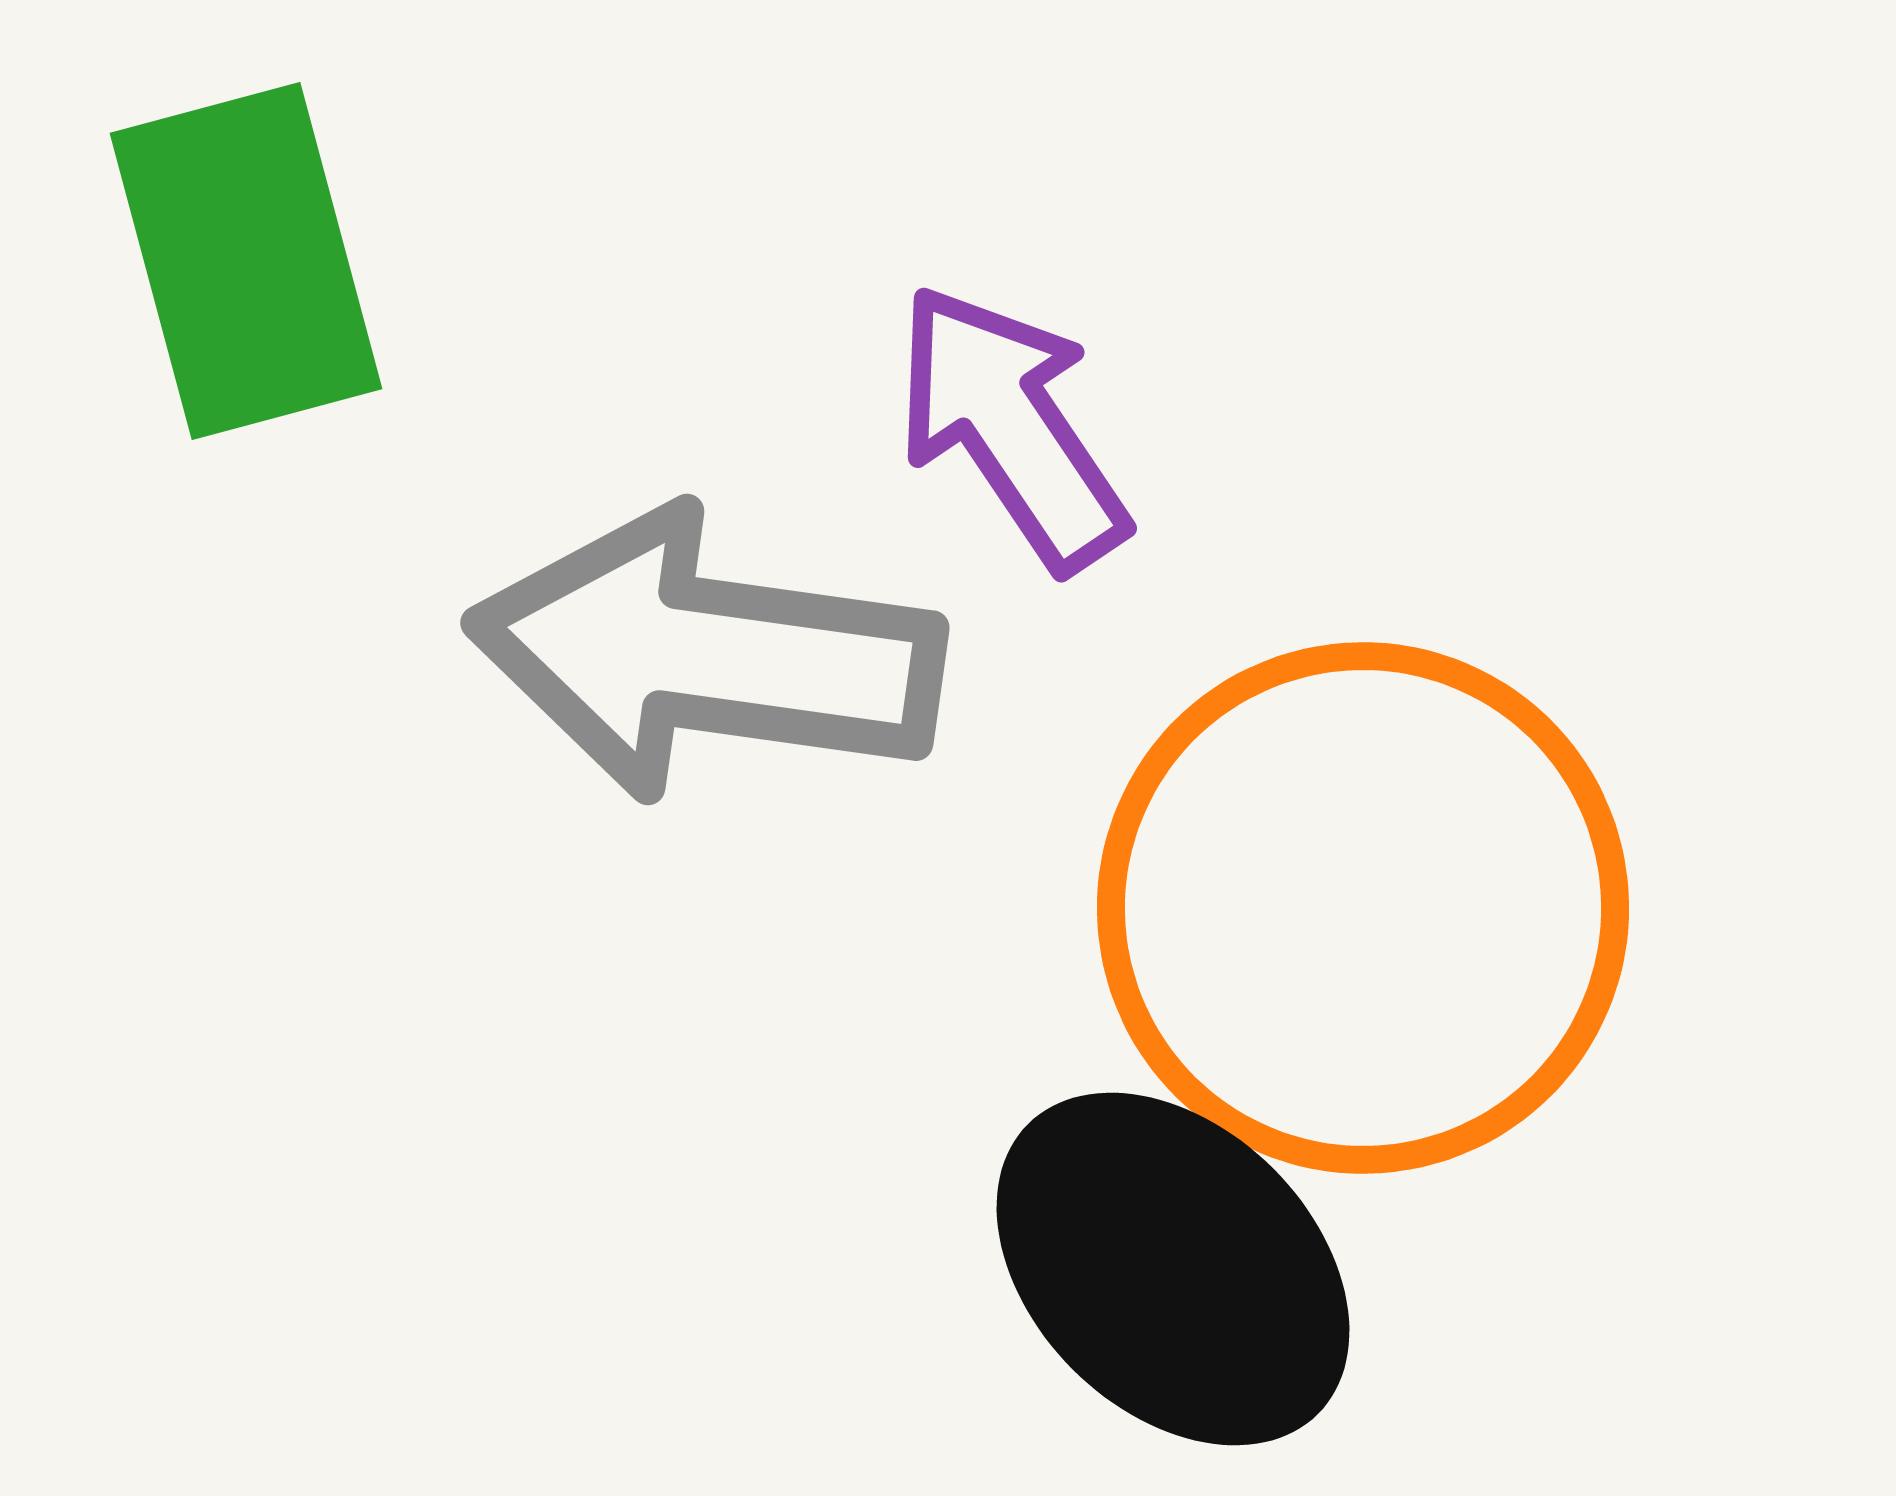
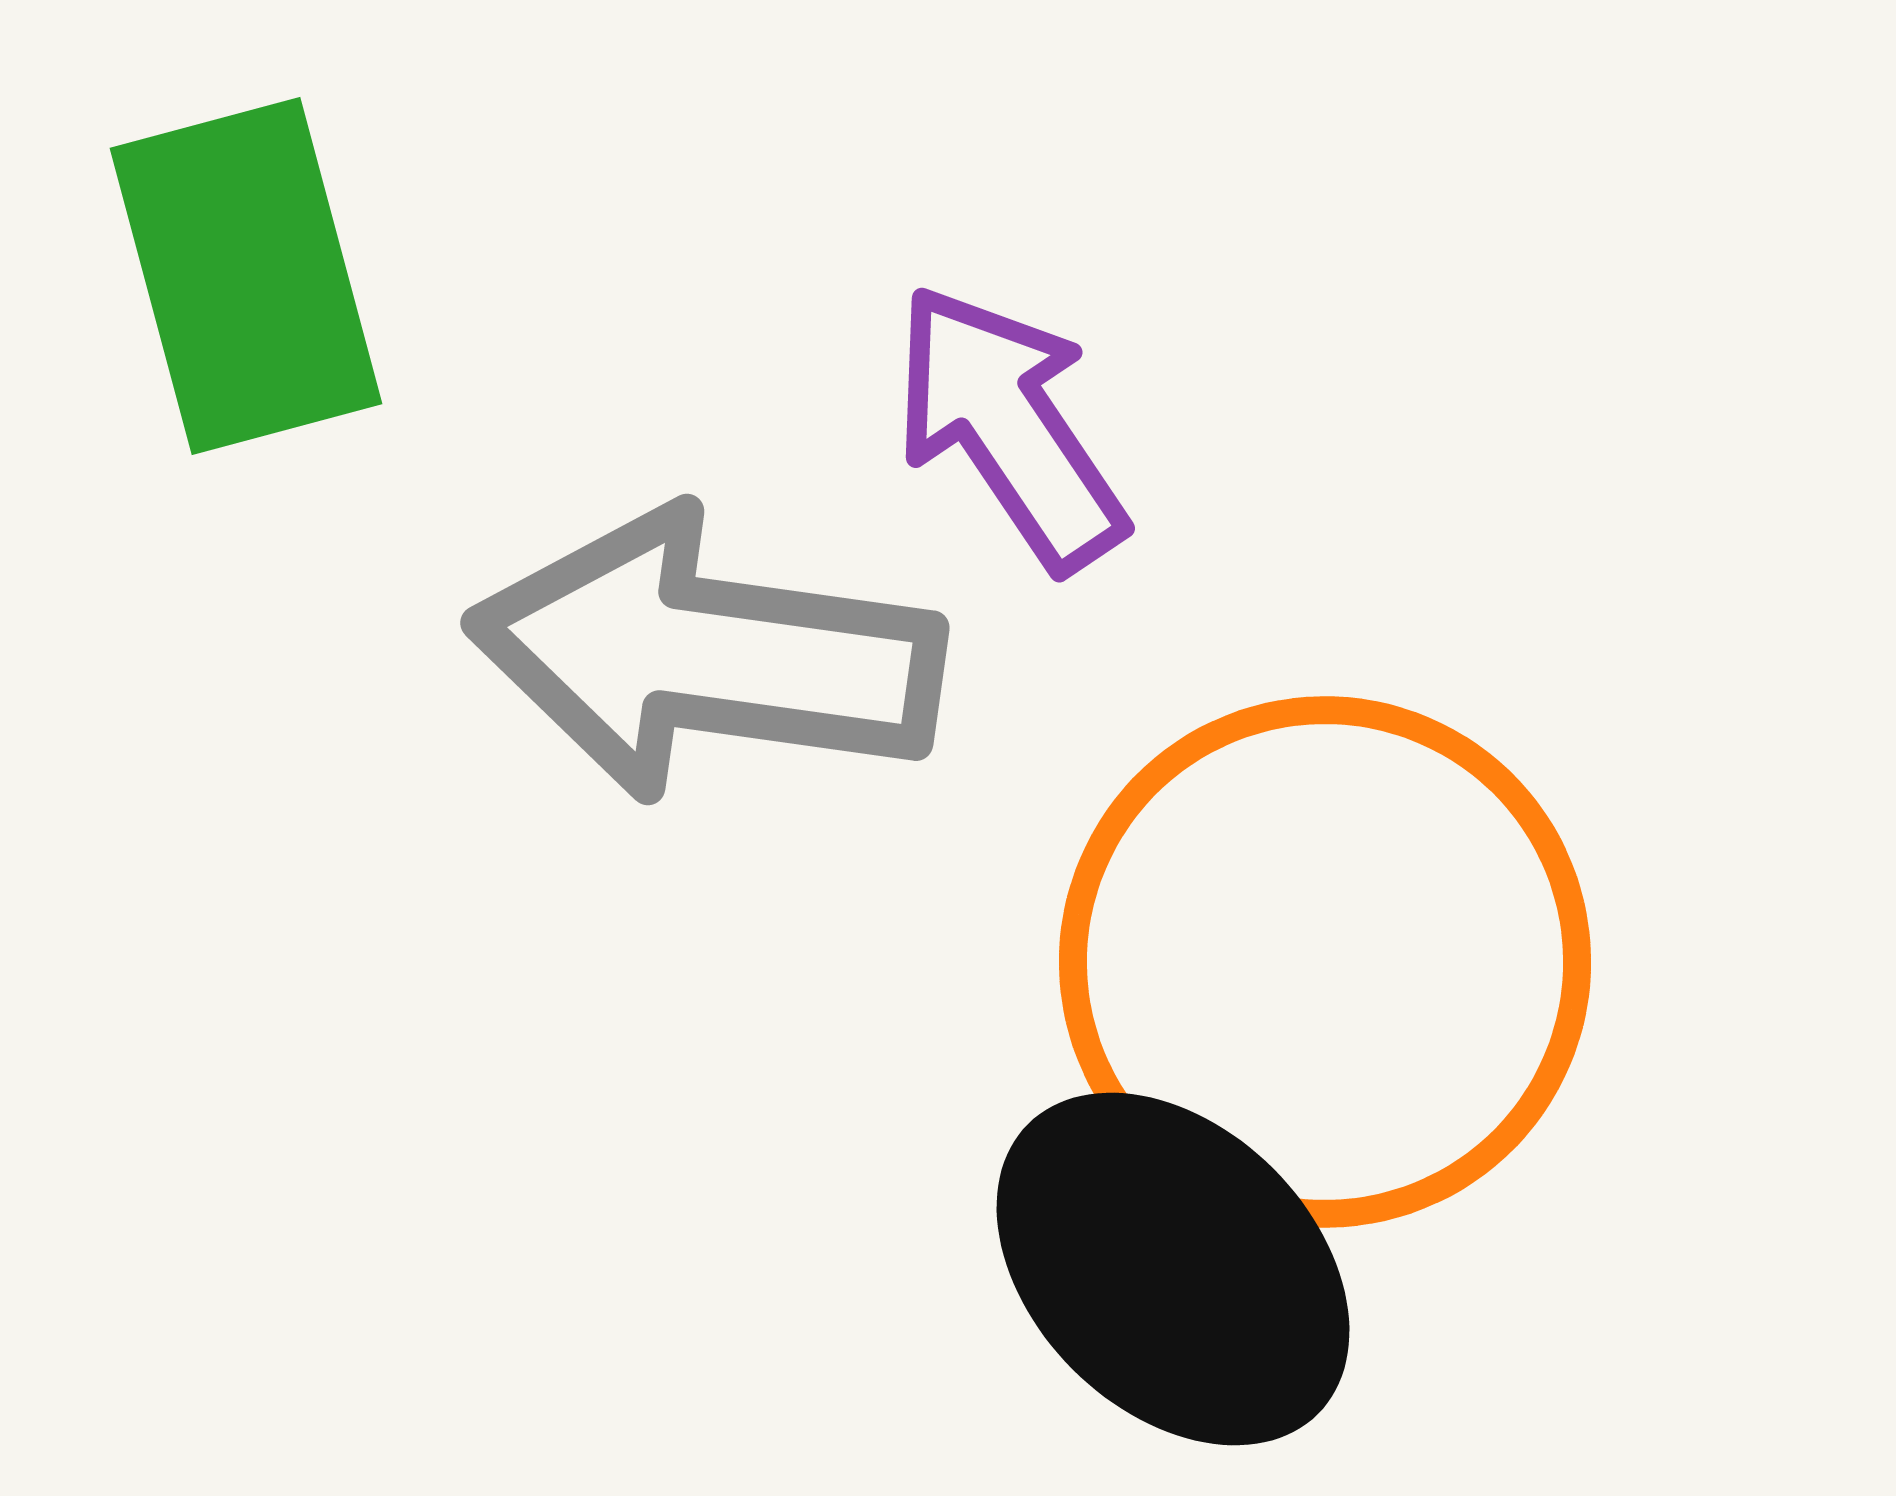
green rectangle: moved 15 px down
purple arrow: moved 2 px left
orange circle: moved 38 px left, 54 px down
